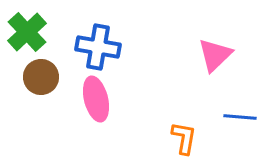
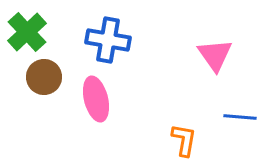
blue cross: moved 10 px right, 7 px up
pink triangle: rotated 21 degrees counterclockwise
brown circle: moved 3 px right
orange L-shape: moved 2 px down
